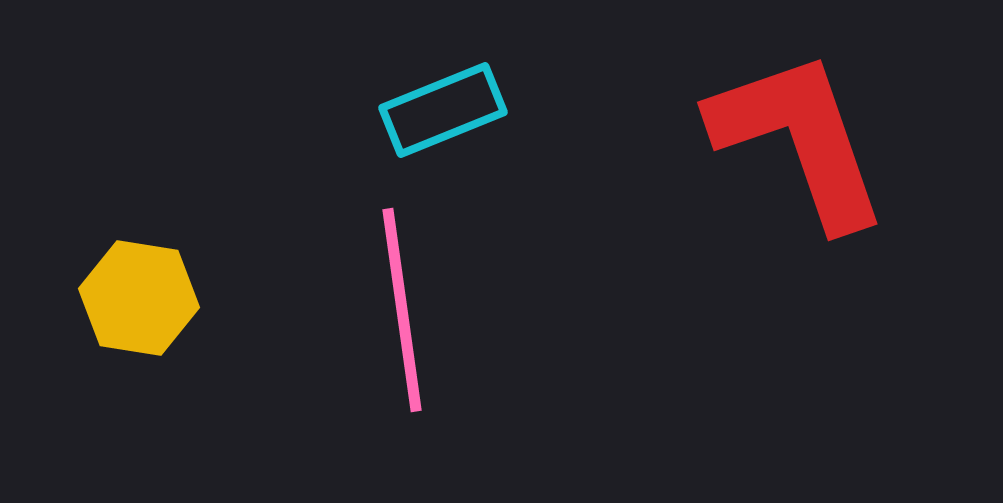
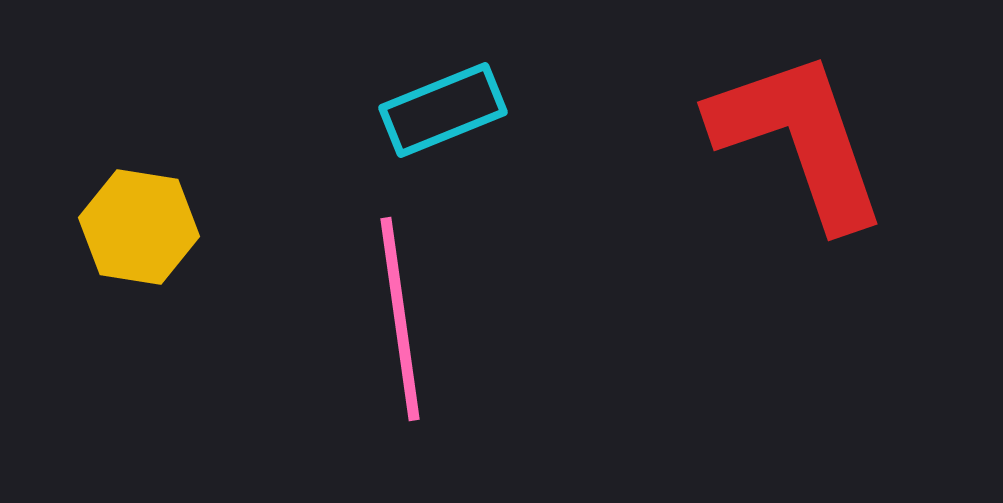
yellow hexagon: moved 71 px up
pink line: moved 2 px left, 9 px down
